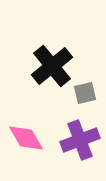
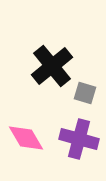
gray square: rotated 30 degrees clockwise
purple cross: moved 1 px left, 1 px up; rotated 36 degrees clockwise
